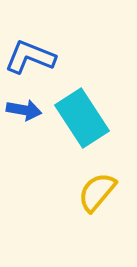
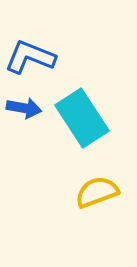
blue arrow: moved 2 px up
yellow semicircle: rotated 30 degrees clockwise
